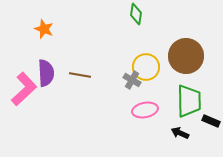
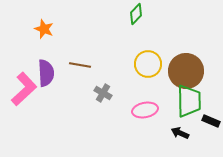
green diamond: rotated 35 degrees clockwise
brown circle: moved 15 px down
yellow circle: moved 2 px right, 3 px up
brown line: moved 10 px up
gray cross: moved 29 px left, 13 px down
